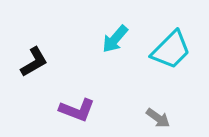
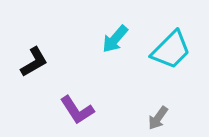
purple L-shape: rotated 36 degrees clockwise
gray arrow: rotated 90 degrees clockwise
